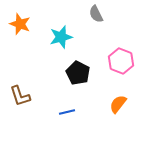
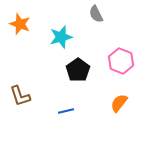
black pentagon: moved 3 px up; rotated 10 degrees clockwise
orange semicircle: moved 1 px right, 1 px up
blue line: moved 1 px left, 1 px up
